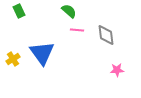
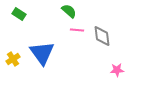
green rectangle: moved 3 px down; rotated 32 degrees counterclockwise
gray diamond: moved 4 px left, 1 px down
